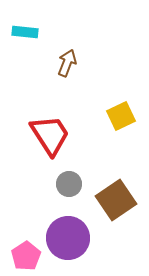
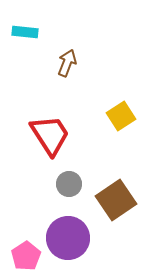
yellow square: rotated 8 degrees counterclockwise
